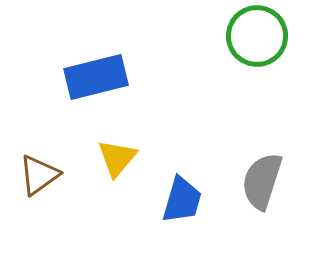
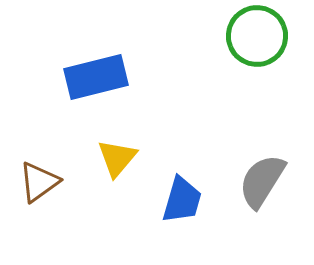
brown triangle: moved 7 px down
gray semicircle: rotated 14 degrees clockwise
